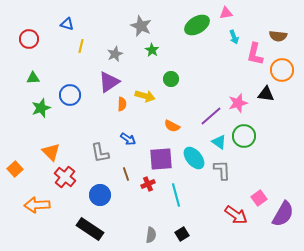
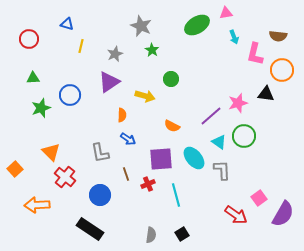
orange semicircle at (122, 104): moved 11 px down
